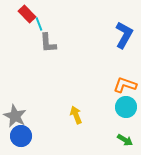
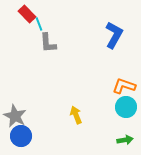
blue L-shape: moved 10 px left
orange L-shape: moved 1 px left, 1 px down
green arrow: rotated 42 degrees counterclockwise
